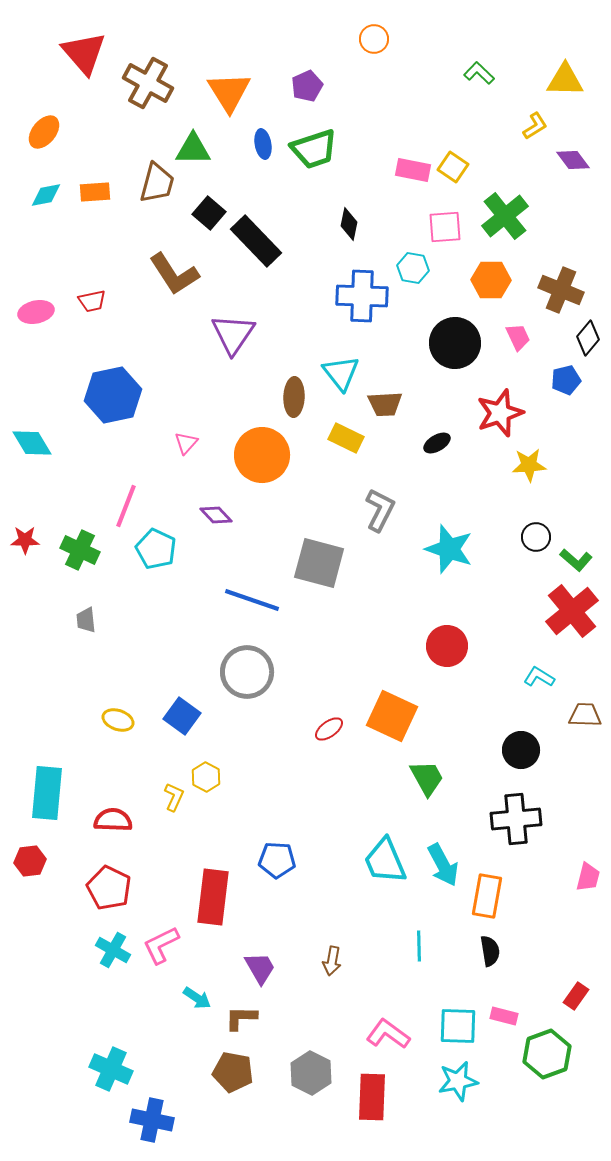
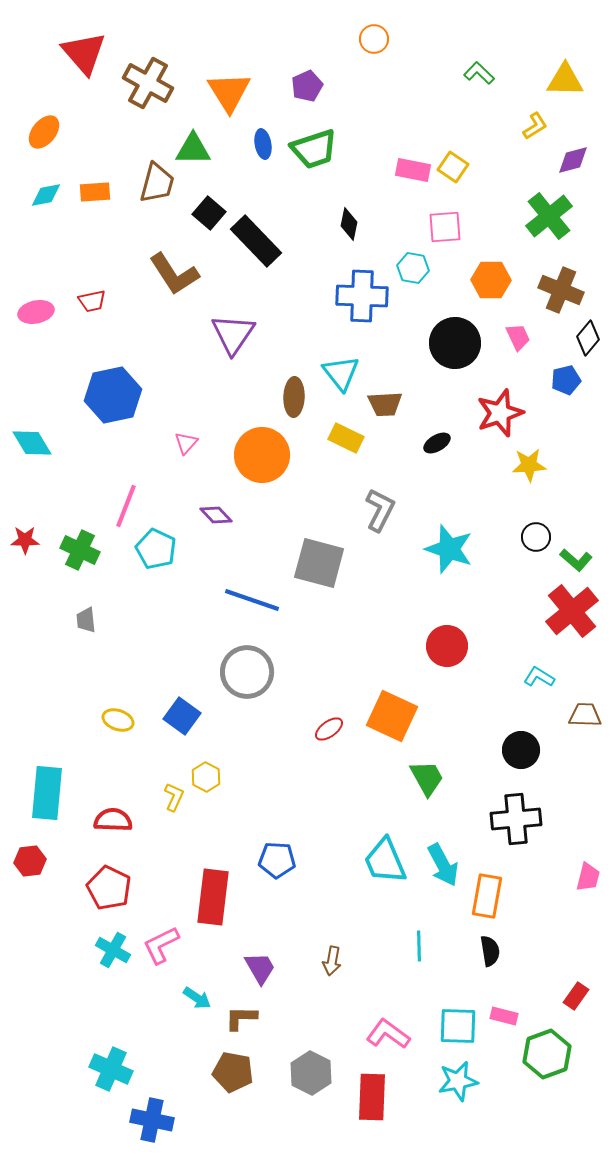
purple diamond at (573, 160): rotated 68 degrees counterclockwise
green cross at (505, 216): moved 44 px right
